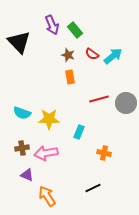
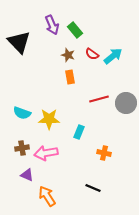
black line: rotated 49 degrees clockwise
